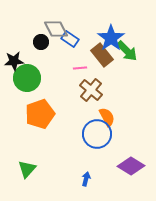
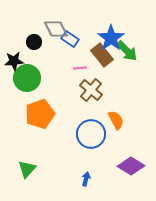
black circle: moved 7 px left
orange semicircle: moved 9 px right, 3 px down
blue circle: moved 6 px left
